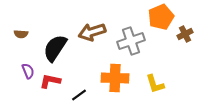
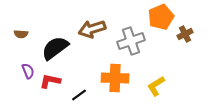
brown arrow: moved 3 px up
black semicircle: rotated 20 degrees clockwise
yellow L-shape: moved 1 px right, 2 px down; rotated 75 degrees clockwise
